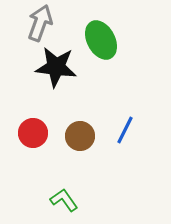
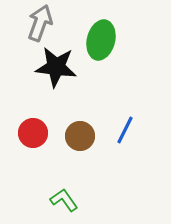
green ellipse: rotated 42 degrees clockwise
